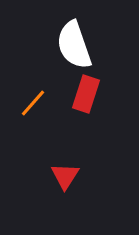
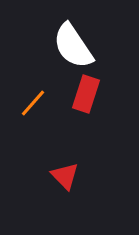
white semicircle: moved 1 px left, 1 px down; rotated 15 degrees counterclockwise
red triangle: rotated 16 degrees counterclockwise
